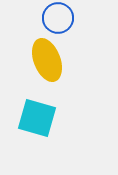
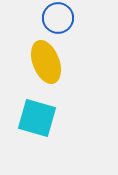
yellow ellipse: moved 1 px left, 2 px down
